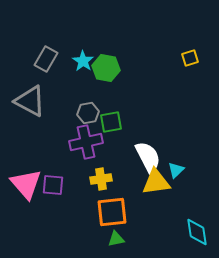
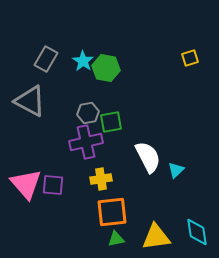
yellow triangle: moved 55 px down
